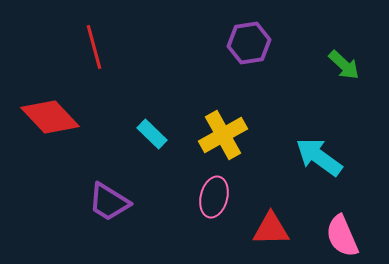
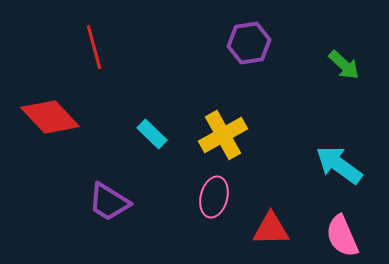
cyan arrow: moved 20 px right, 8 px down
